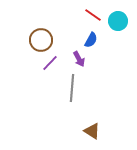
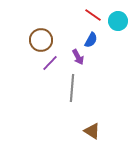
purple arrow: moved 1 px left, 2 px up
